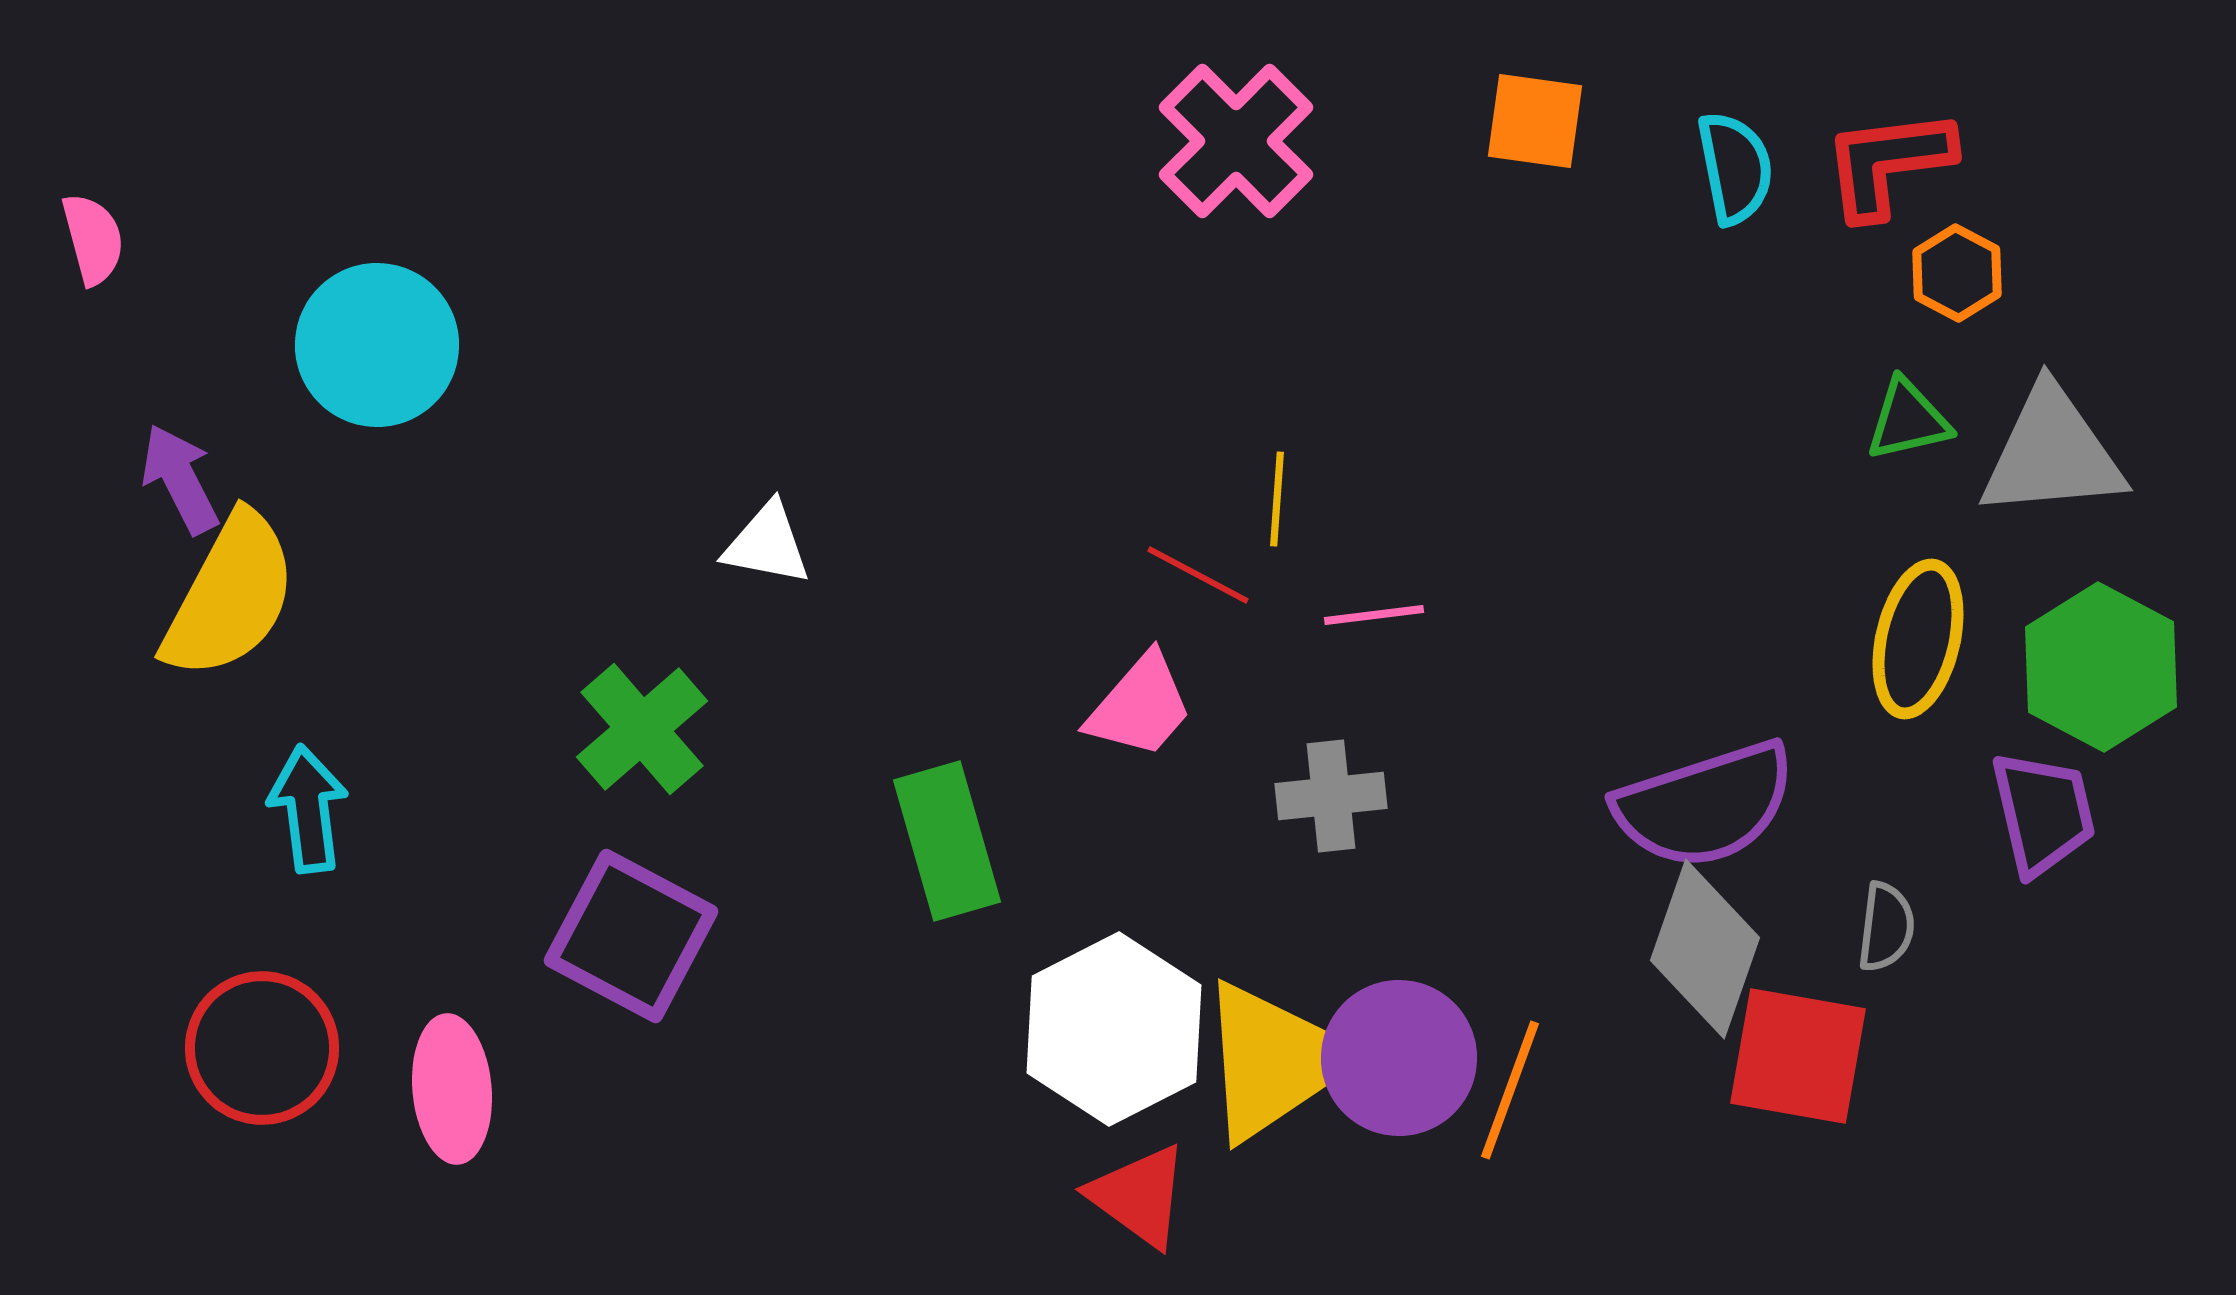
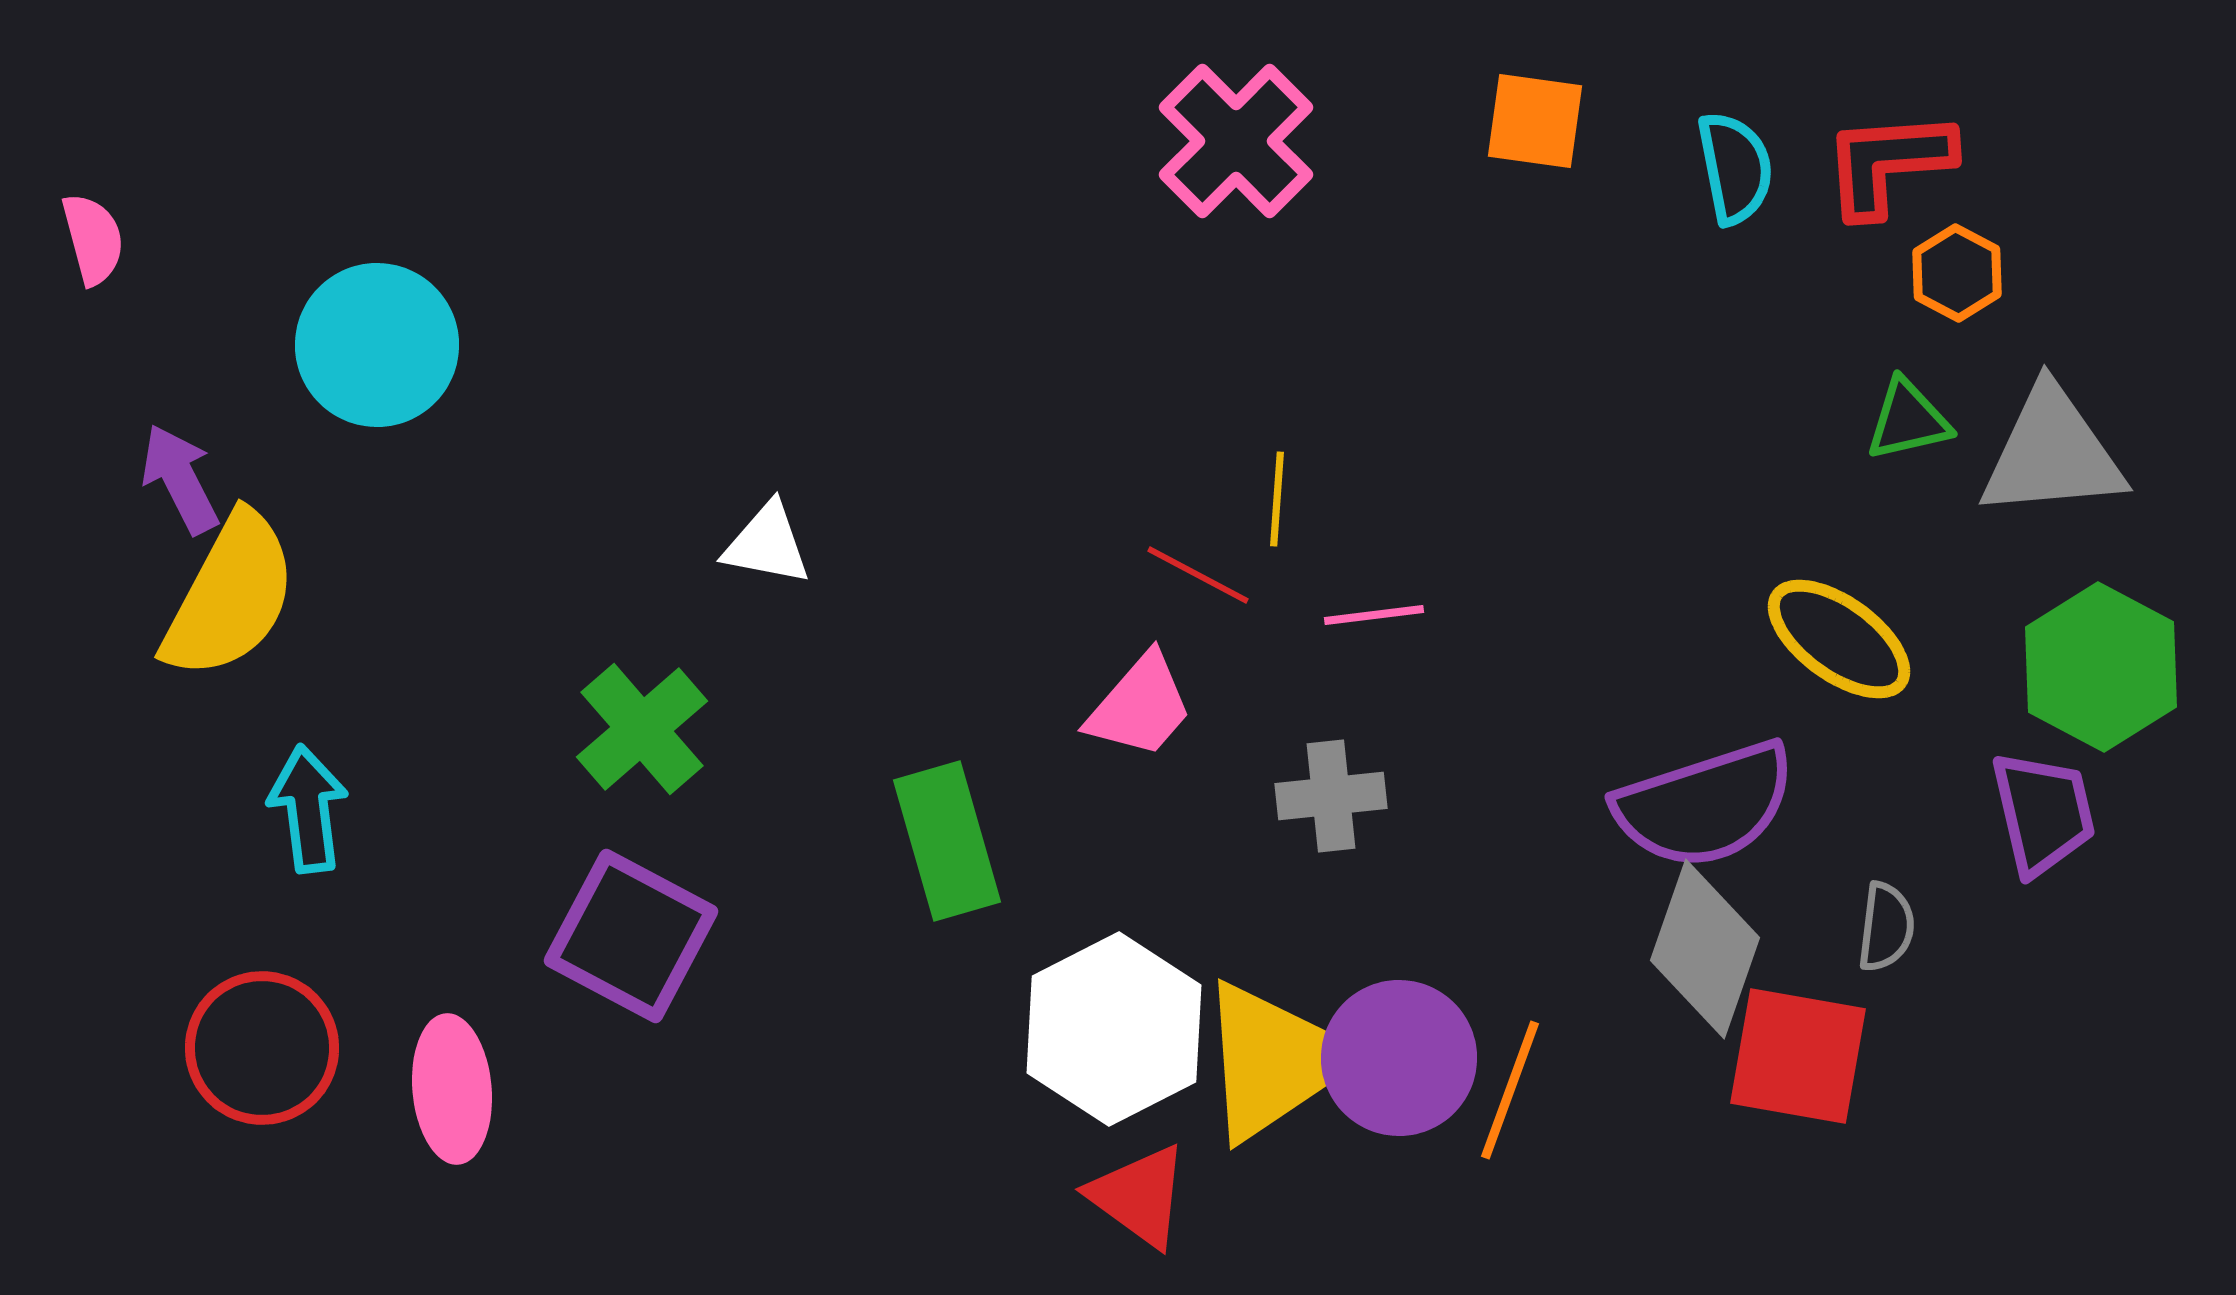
red L-shape: rotated 3 degrees clockwise
yellow ellipse: moved 79 px left; rotated 67 degrees counterclockwise
